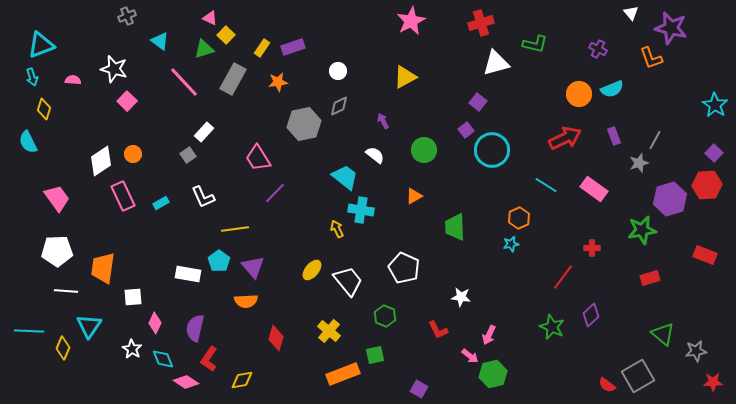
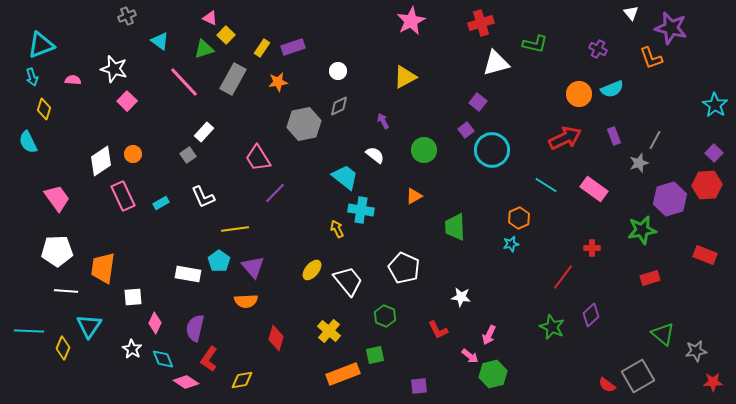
purple square at (419, 389): moved 3 px up; rotated 36 degrees counterclockwise
